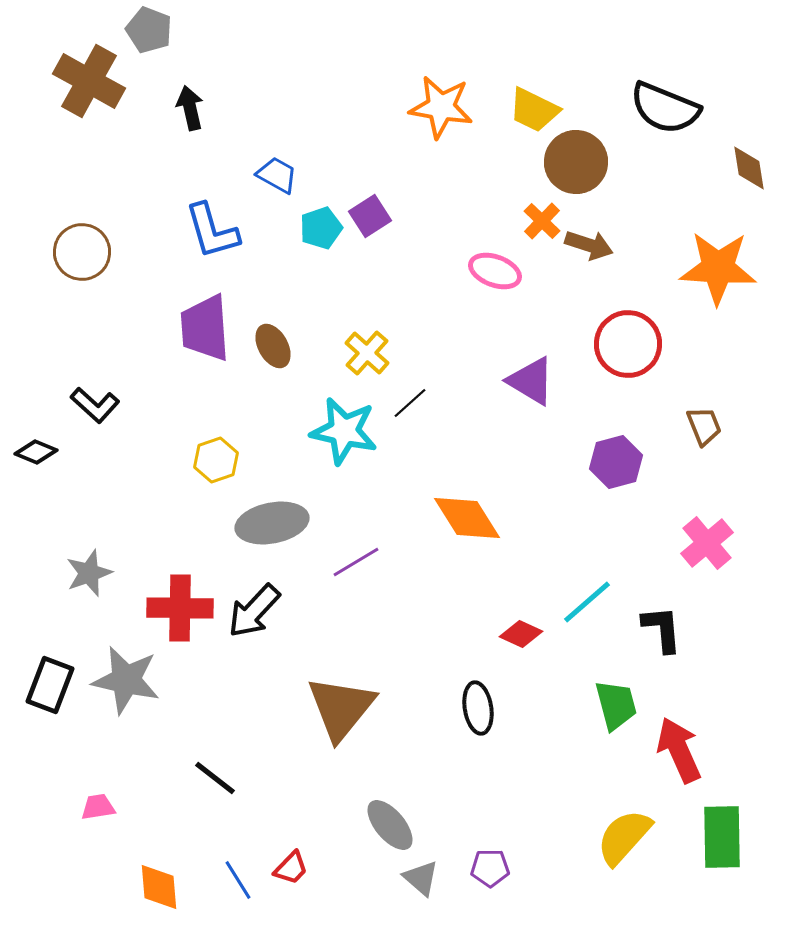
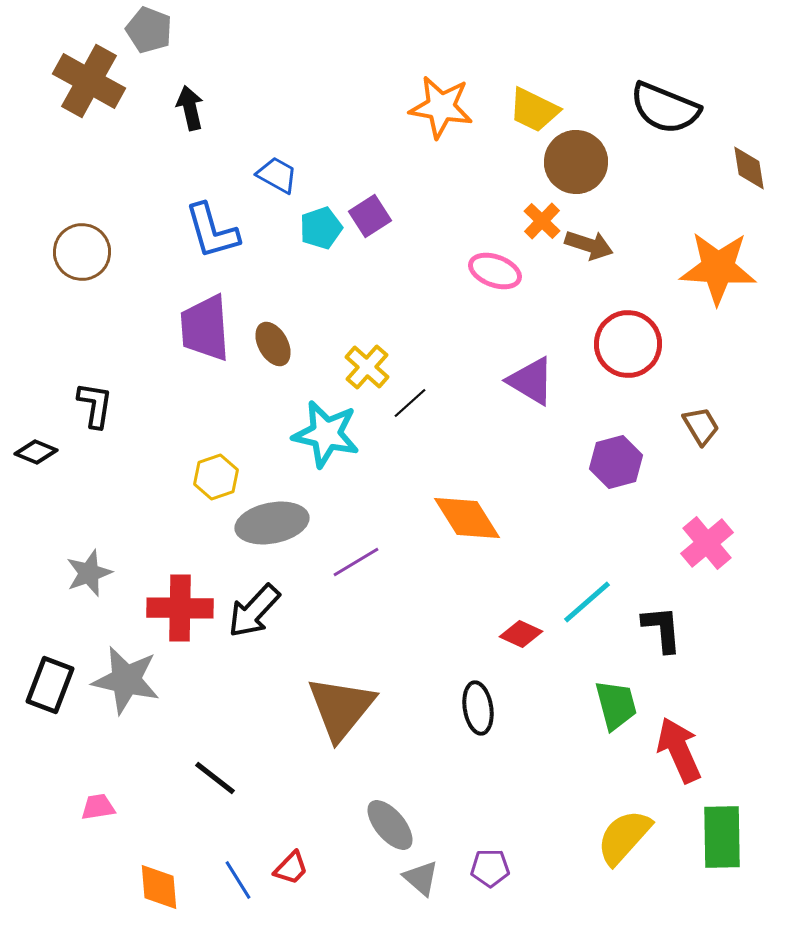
brown ellipse at (273, 346): moved 2 px up
yellow cross at (367, 353): moved 14 px down
black L-shape at (95, 405): rotated 123 degrees counterclockwise
brown trapezoid at (704, 426): moved 3 px left; rotated 9 degrees counterclockwise
cyan star at (344, 431): moved 18 px left, 3 px down
yellow hexagon at (216, 460): moved 17 px down
